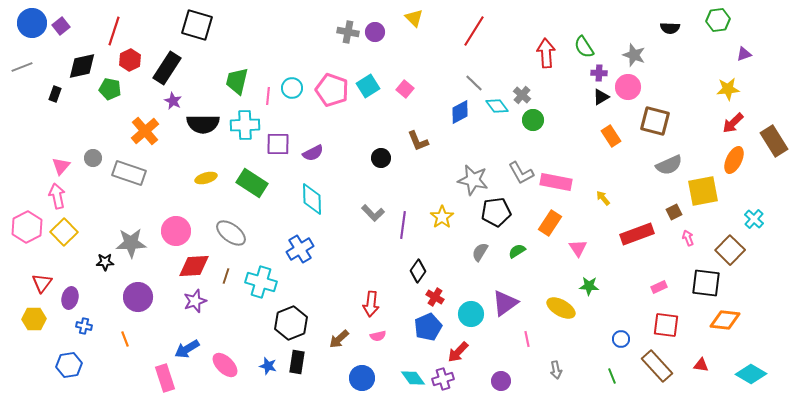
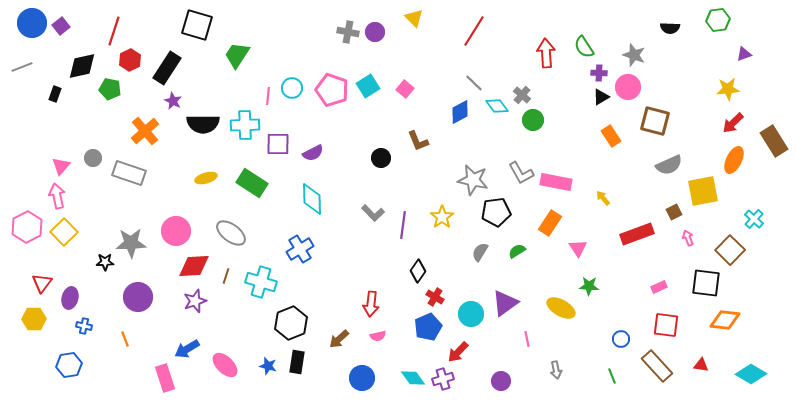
green trapezoid at (237, 81): moved 26 px up; rotated 20 degrees clockwise
